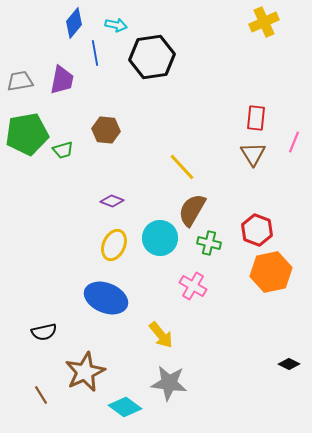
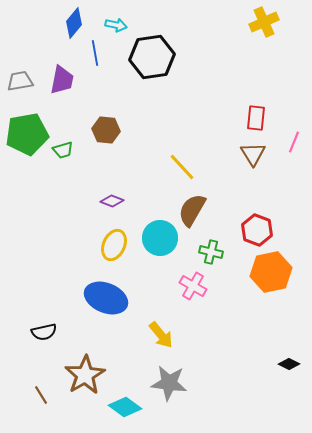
green cross: moved 2 px right, 9 px down
brown star: moved 3 px down; rotated 6 degrees counterclockwise
